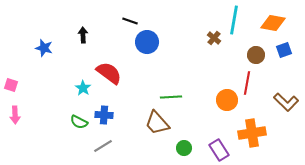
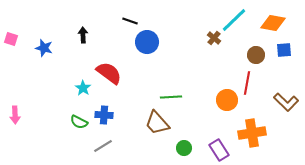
cyan line: rotated 36 degrees clockwise
blue square: rotated 14 degrees clockwise
pink square: moved 46 px up
